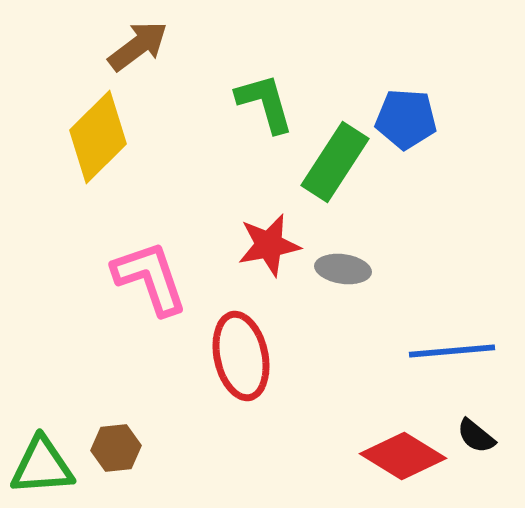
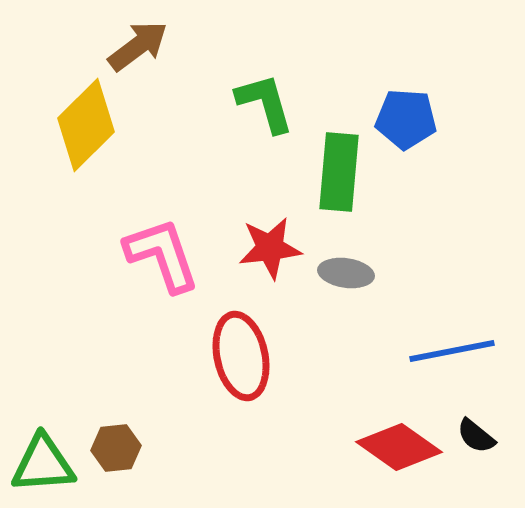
yellow diamond: moved 12 px left, 12 px up
green rectangle: moved 4 px right, 10 px down; rotated 28 degrees counterclockwise
red star: moved 1 px right, 3 px down; rotated 4 degrees clockwise
gray ellipse: moved 3 px right, 4 px down
pink L-shape: moved 12 px right, 23 px up
blue line: rotated 6 degrees counterclockwise
red diamond: moved 4 px left, 9 px up; rotated 4 degrees clockwise
green triangle: moved 1 px right, 2 px up
